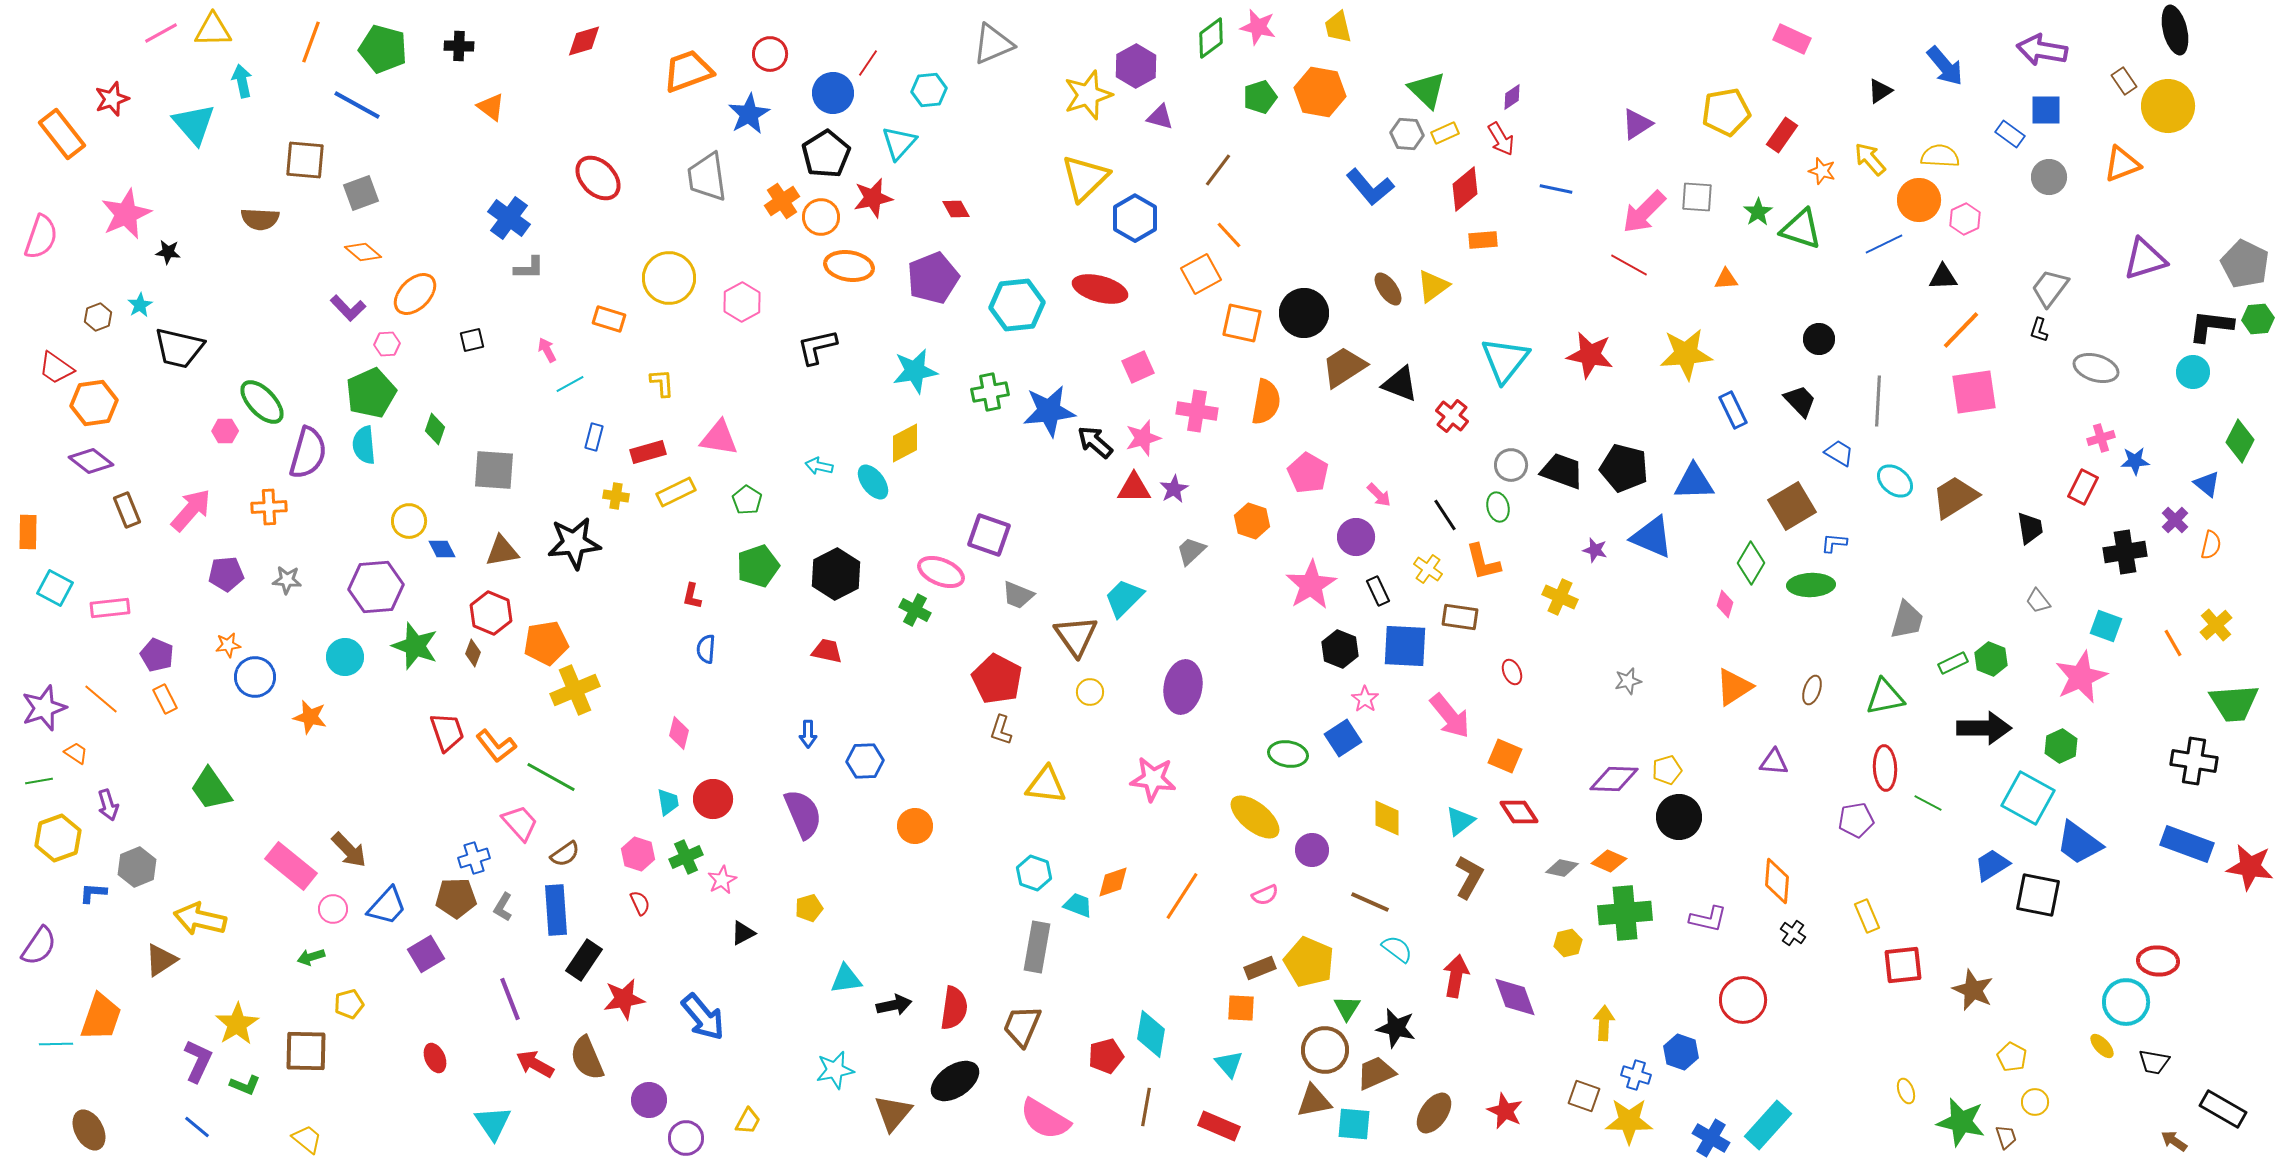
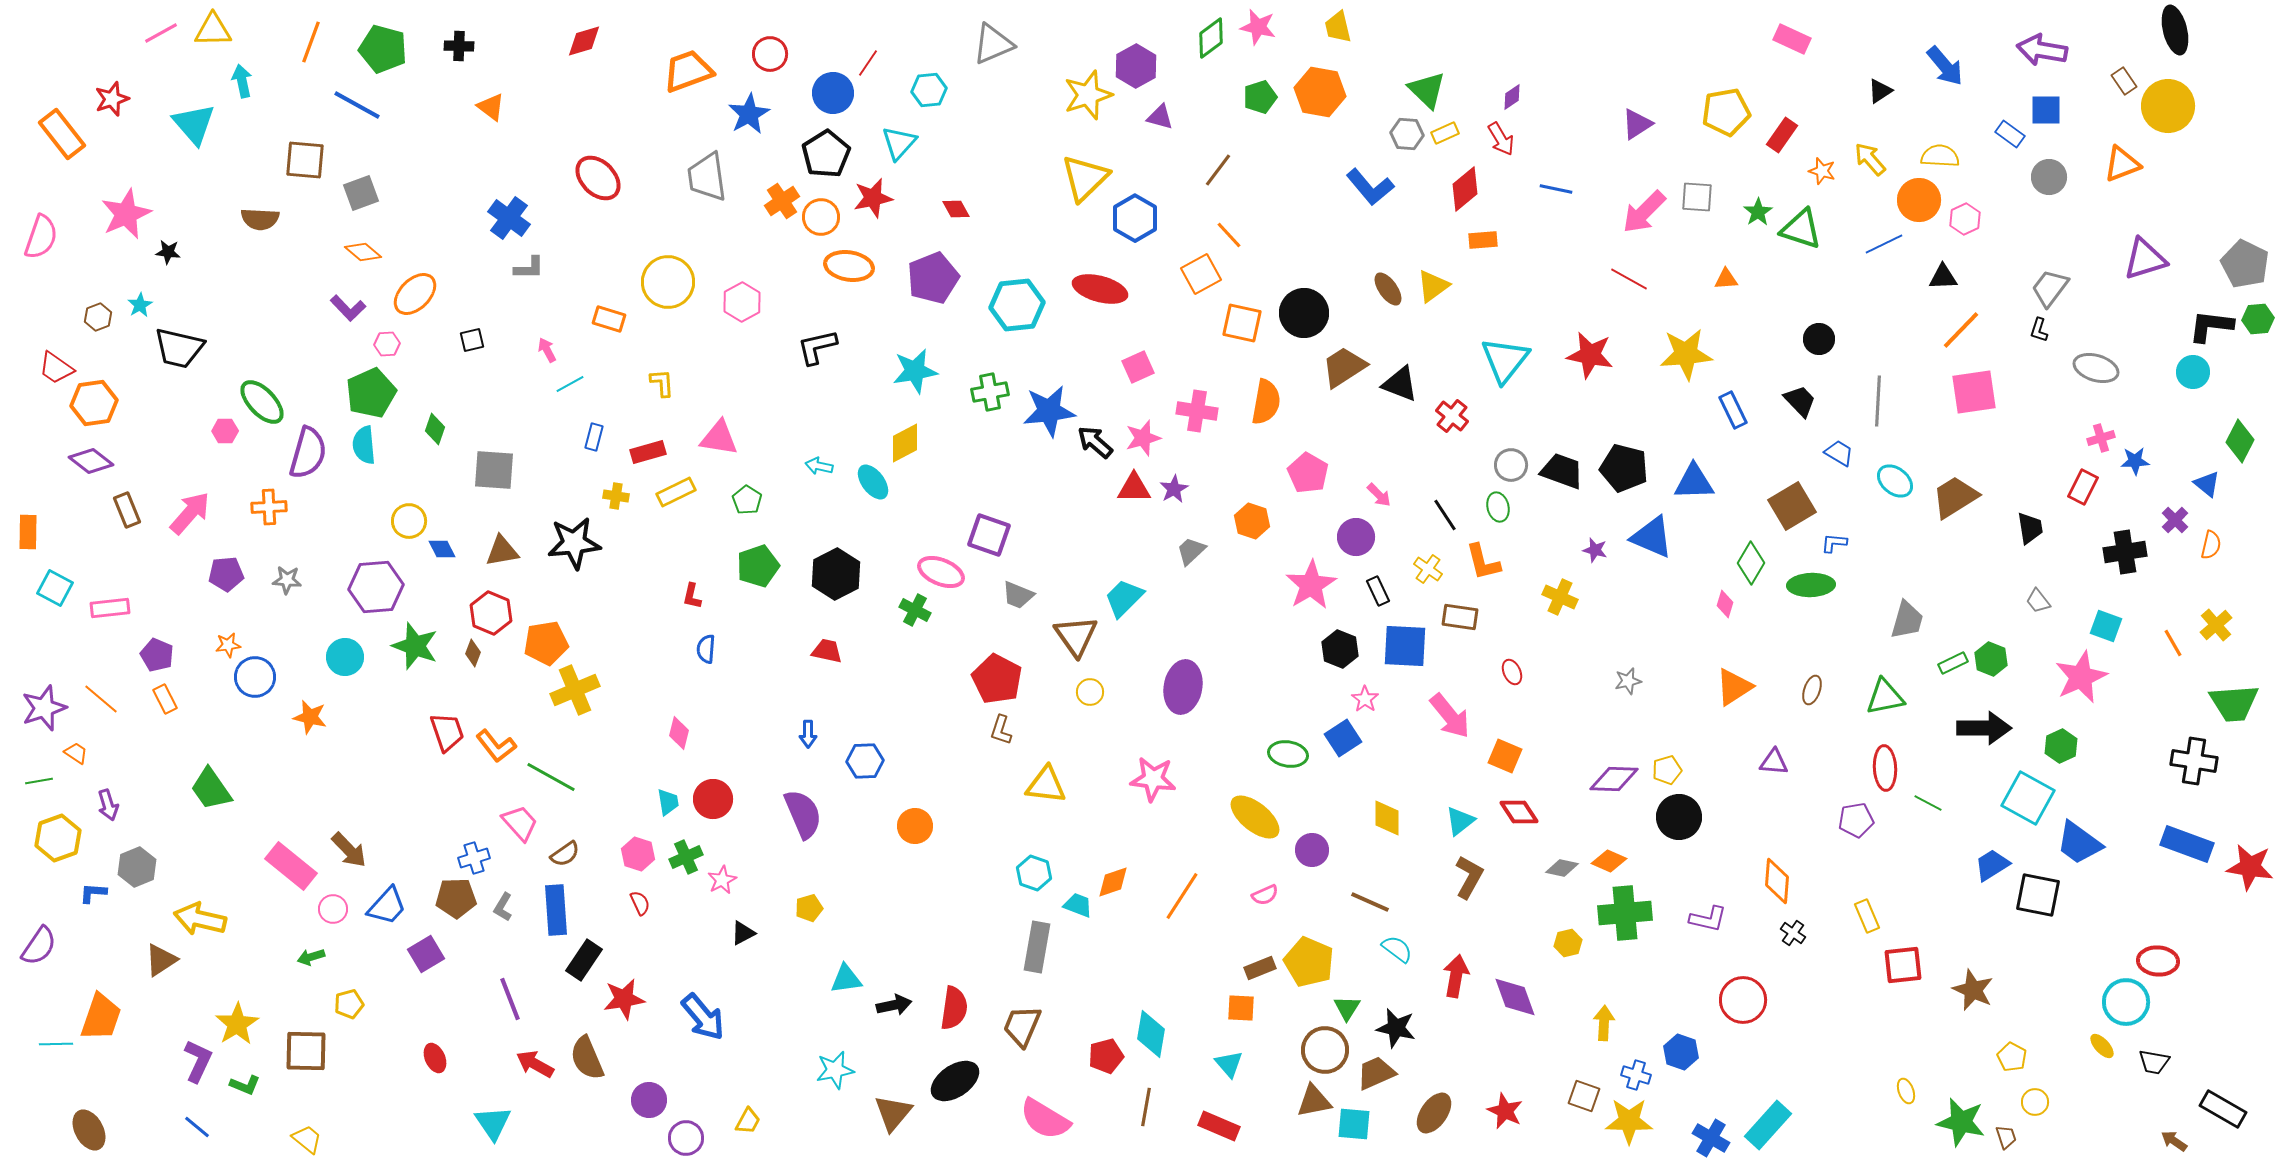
red line at (1629, 265): moved 14 px down
yellow circle at (669, 278): moved 1 px left, 4 px down
pink arrow at (191, 510): moved 1 px left, 3 px down
